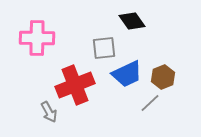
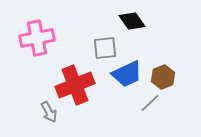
pink cross: rotated 12 degrees counterclockwise
gray square: moved 1 px right
